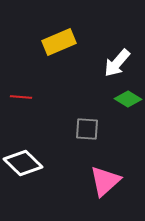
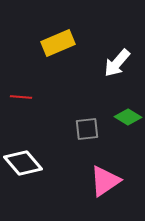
yellow rectangle: moved 1 px left, 1 px down
green diamond: moved 18 px down
gray square: rotated 10 degrees counterclockwise
white diamond: rotated 6 degrees clockwise
pink triangle: rotated 8 degrees clockwise
